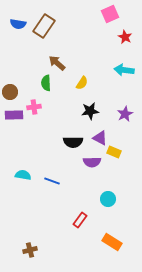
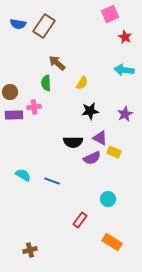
purple semicircle: moved 4 px up; rotated 24 degrees counterclockwise
cyan semicircle: rotated 21 degrees clockwise
